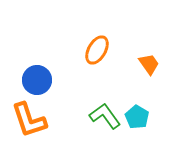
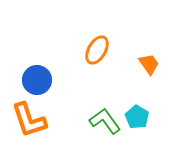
green L-shape: moved 5 px down
